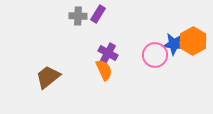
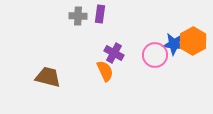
purple rectangle: moved 2 px right; rotated 24 degrees counterclockwise
purple cross: moved 6 px right
orange semicircle: moved 1 px right, 1 px down
brown trapezoid: rotated 52 degrees clockwise
